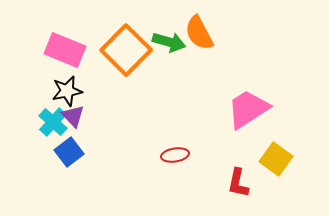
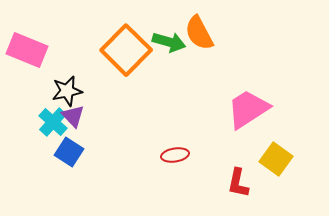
pink rectangle: moved 38 px left
blue square: rotated 20 degrees counterclockwise
